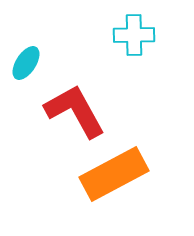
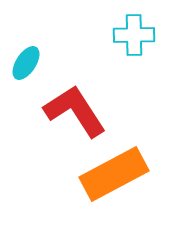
red L-shape: rotated 4 degrees counterclockwise
